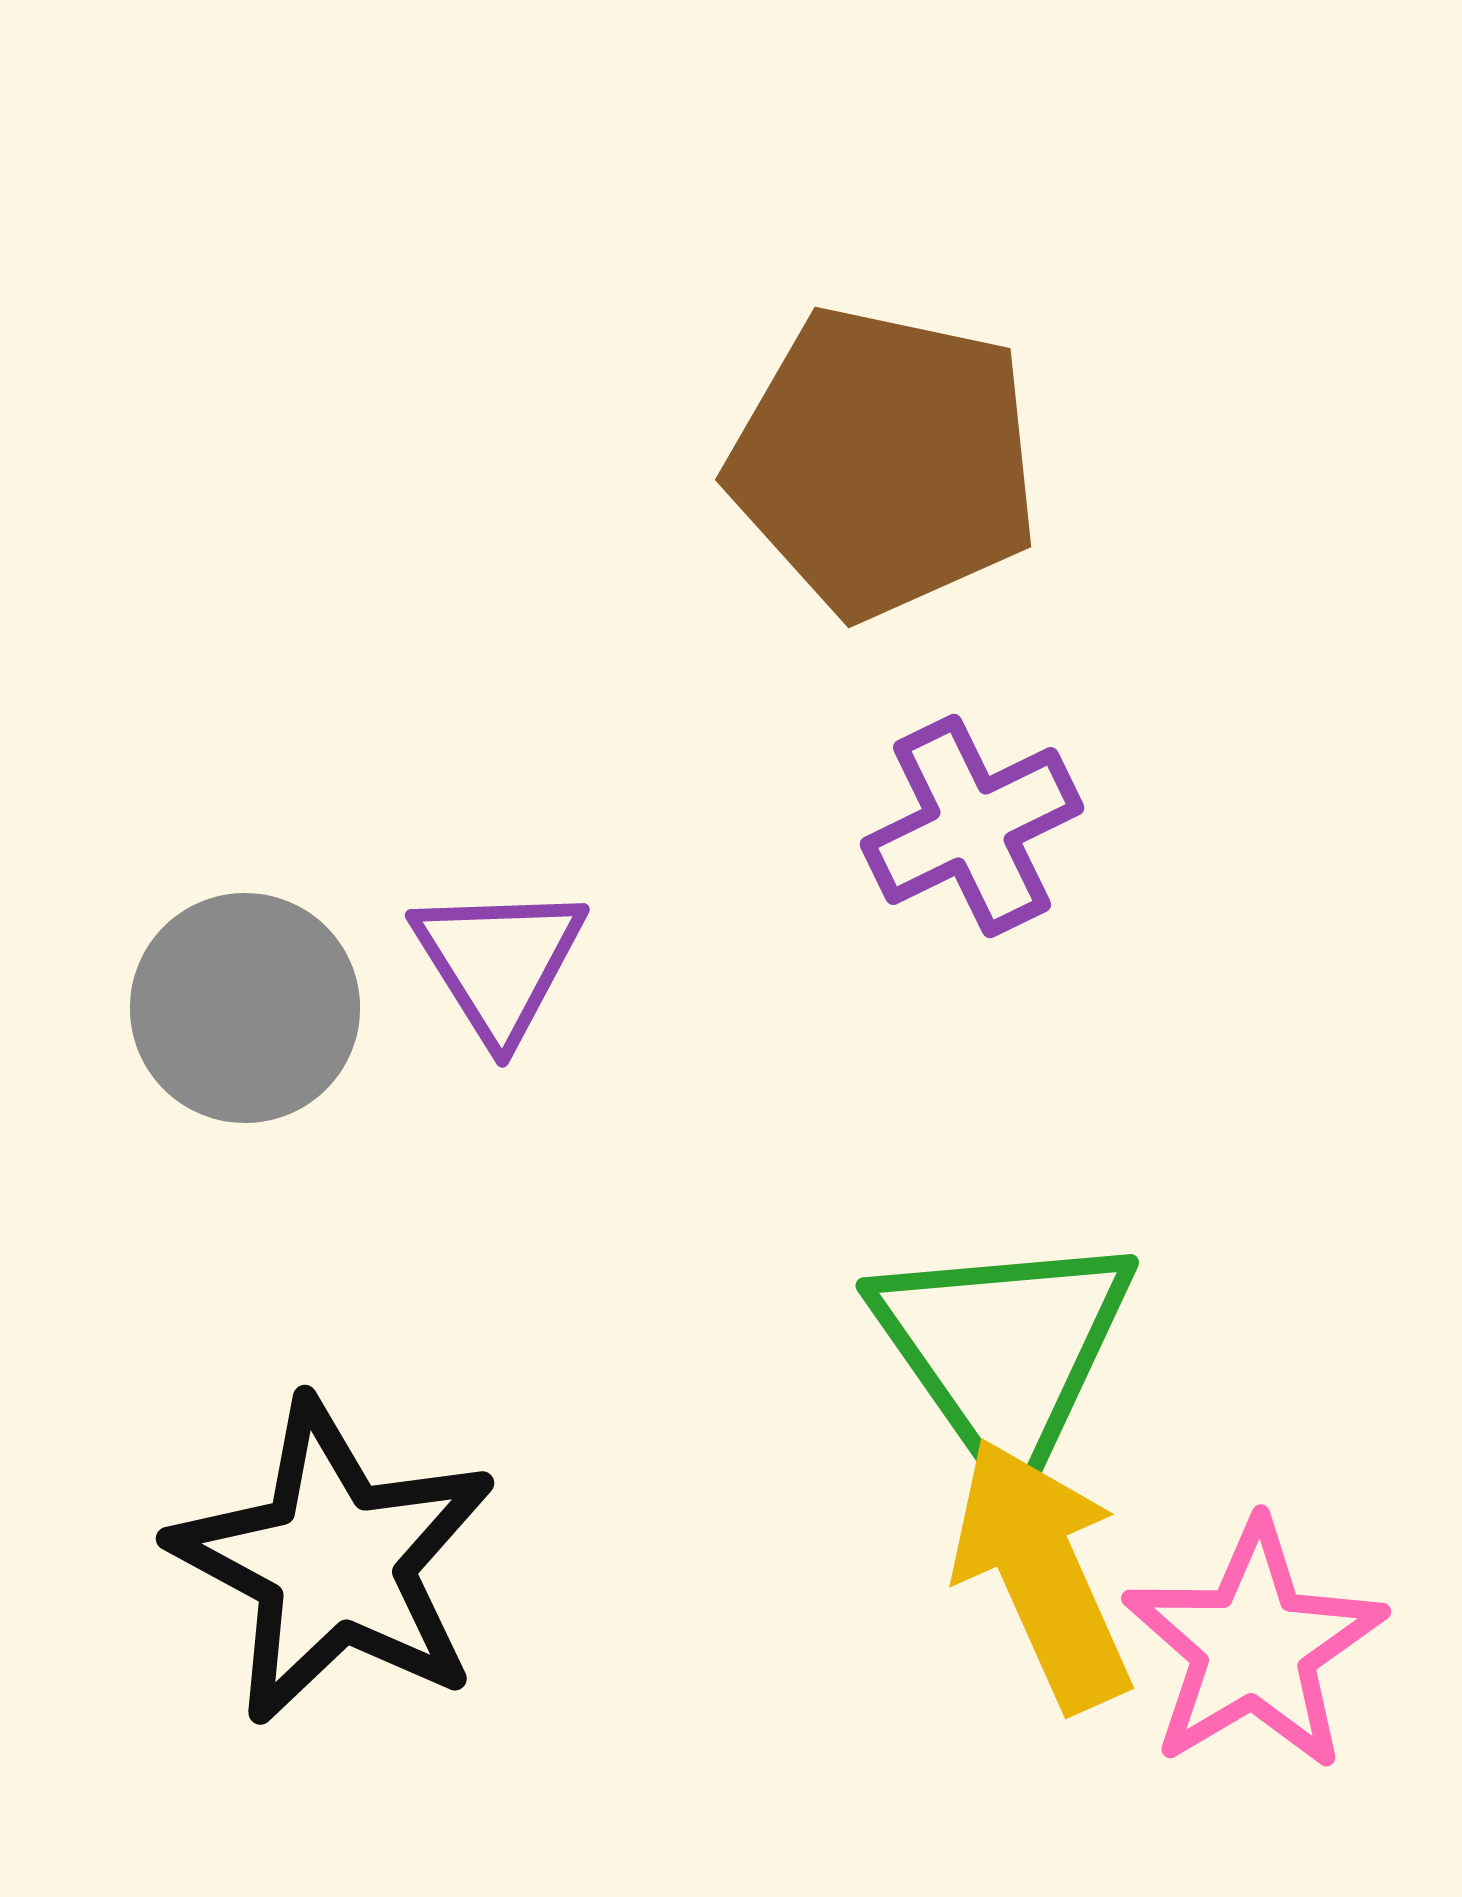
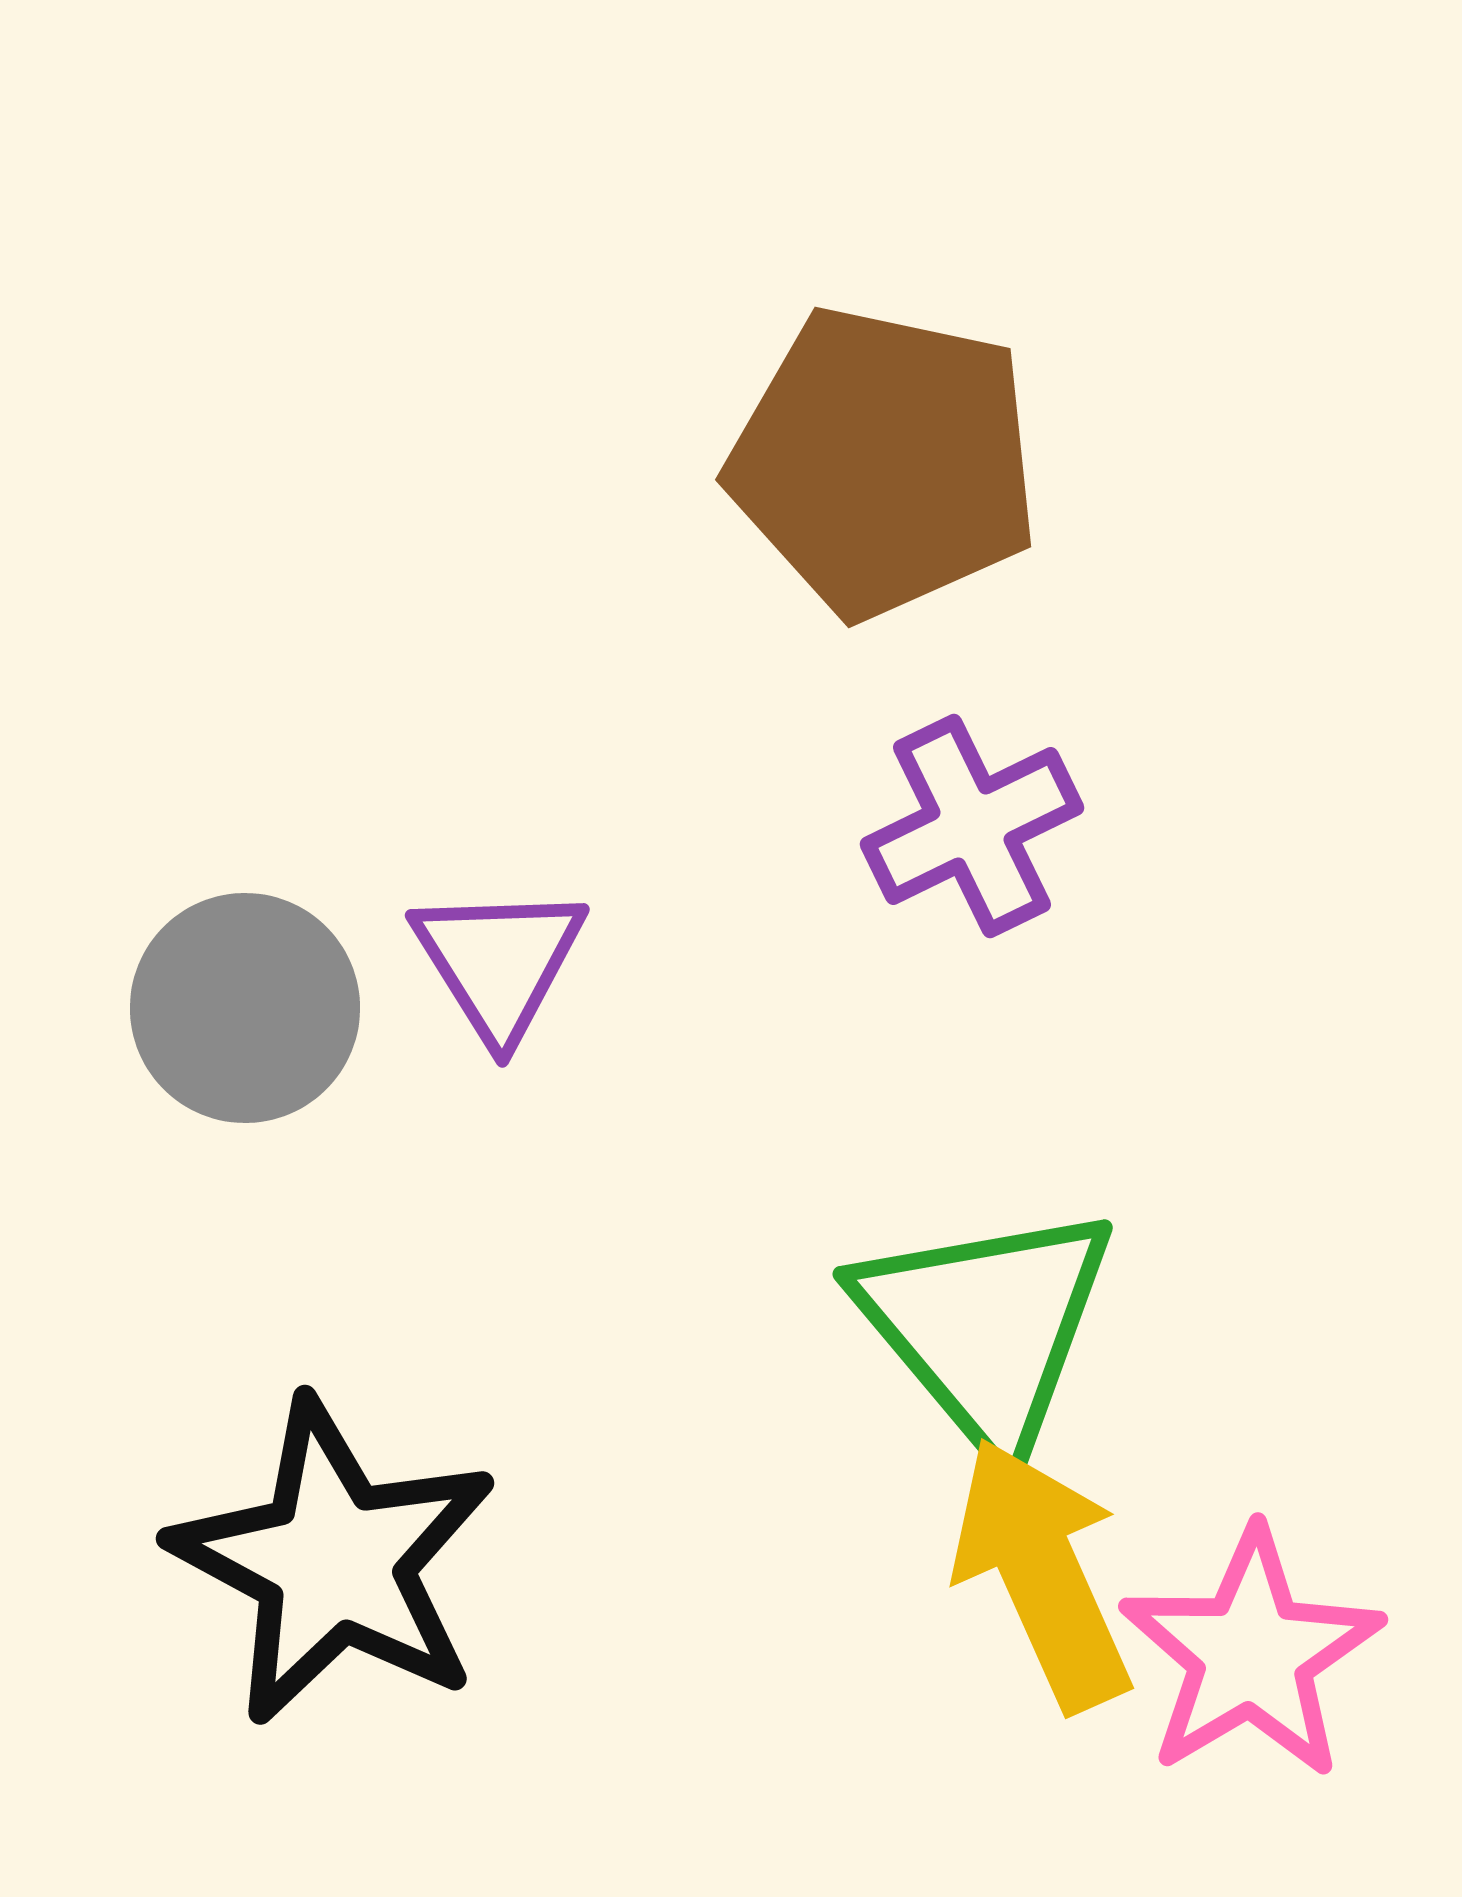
green triangle: moved 18 px left, 24 px up; rotated 5 degrees counterclockwise
pink star: moved 3 px left, 8 px down
